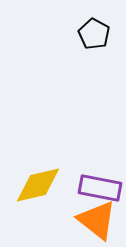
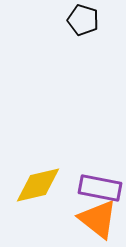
black pentagon: moved 11 px left, 14 px up; rotated 12 degrees counterclockwise
orange triangle: moved 1 px right, 1 px up
